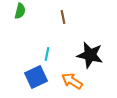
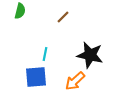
brown line: rotated 56 degrees clockwise
cyan line: moved 2 px left
blue square: rotated 20 degrees clockwise
orange arrow: moved 3 px right; rotated 75 degrees counterclockwise
